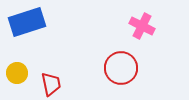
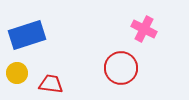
blue rectangle: moved 13 px down
pink cross: moved 2 px right, 3 px down
red trapezoid: rotated 70 degrees counterclockwise
